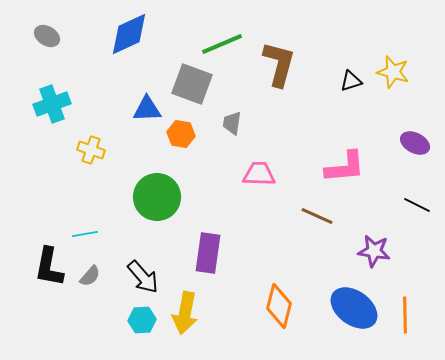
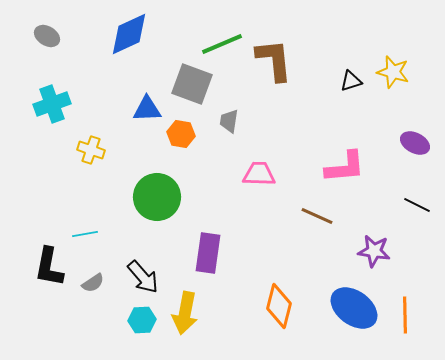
brown L-shape: moved 5 px left, 4 px up; rotated 21 degrees counterclockwise
gray trapezoid: moved 3 px left, 2 px up
gray semicircle: moved 3 px right, 7 px down; rotated 15 degrees clockwise
